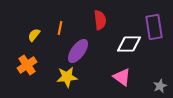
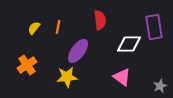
orange line: moved 2 px left, 1 px up
yellow semicircle: moved 7 px up
